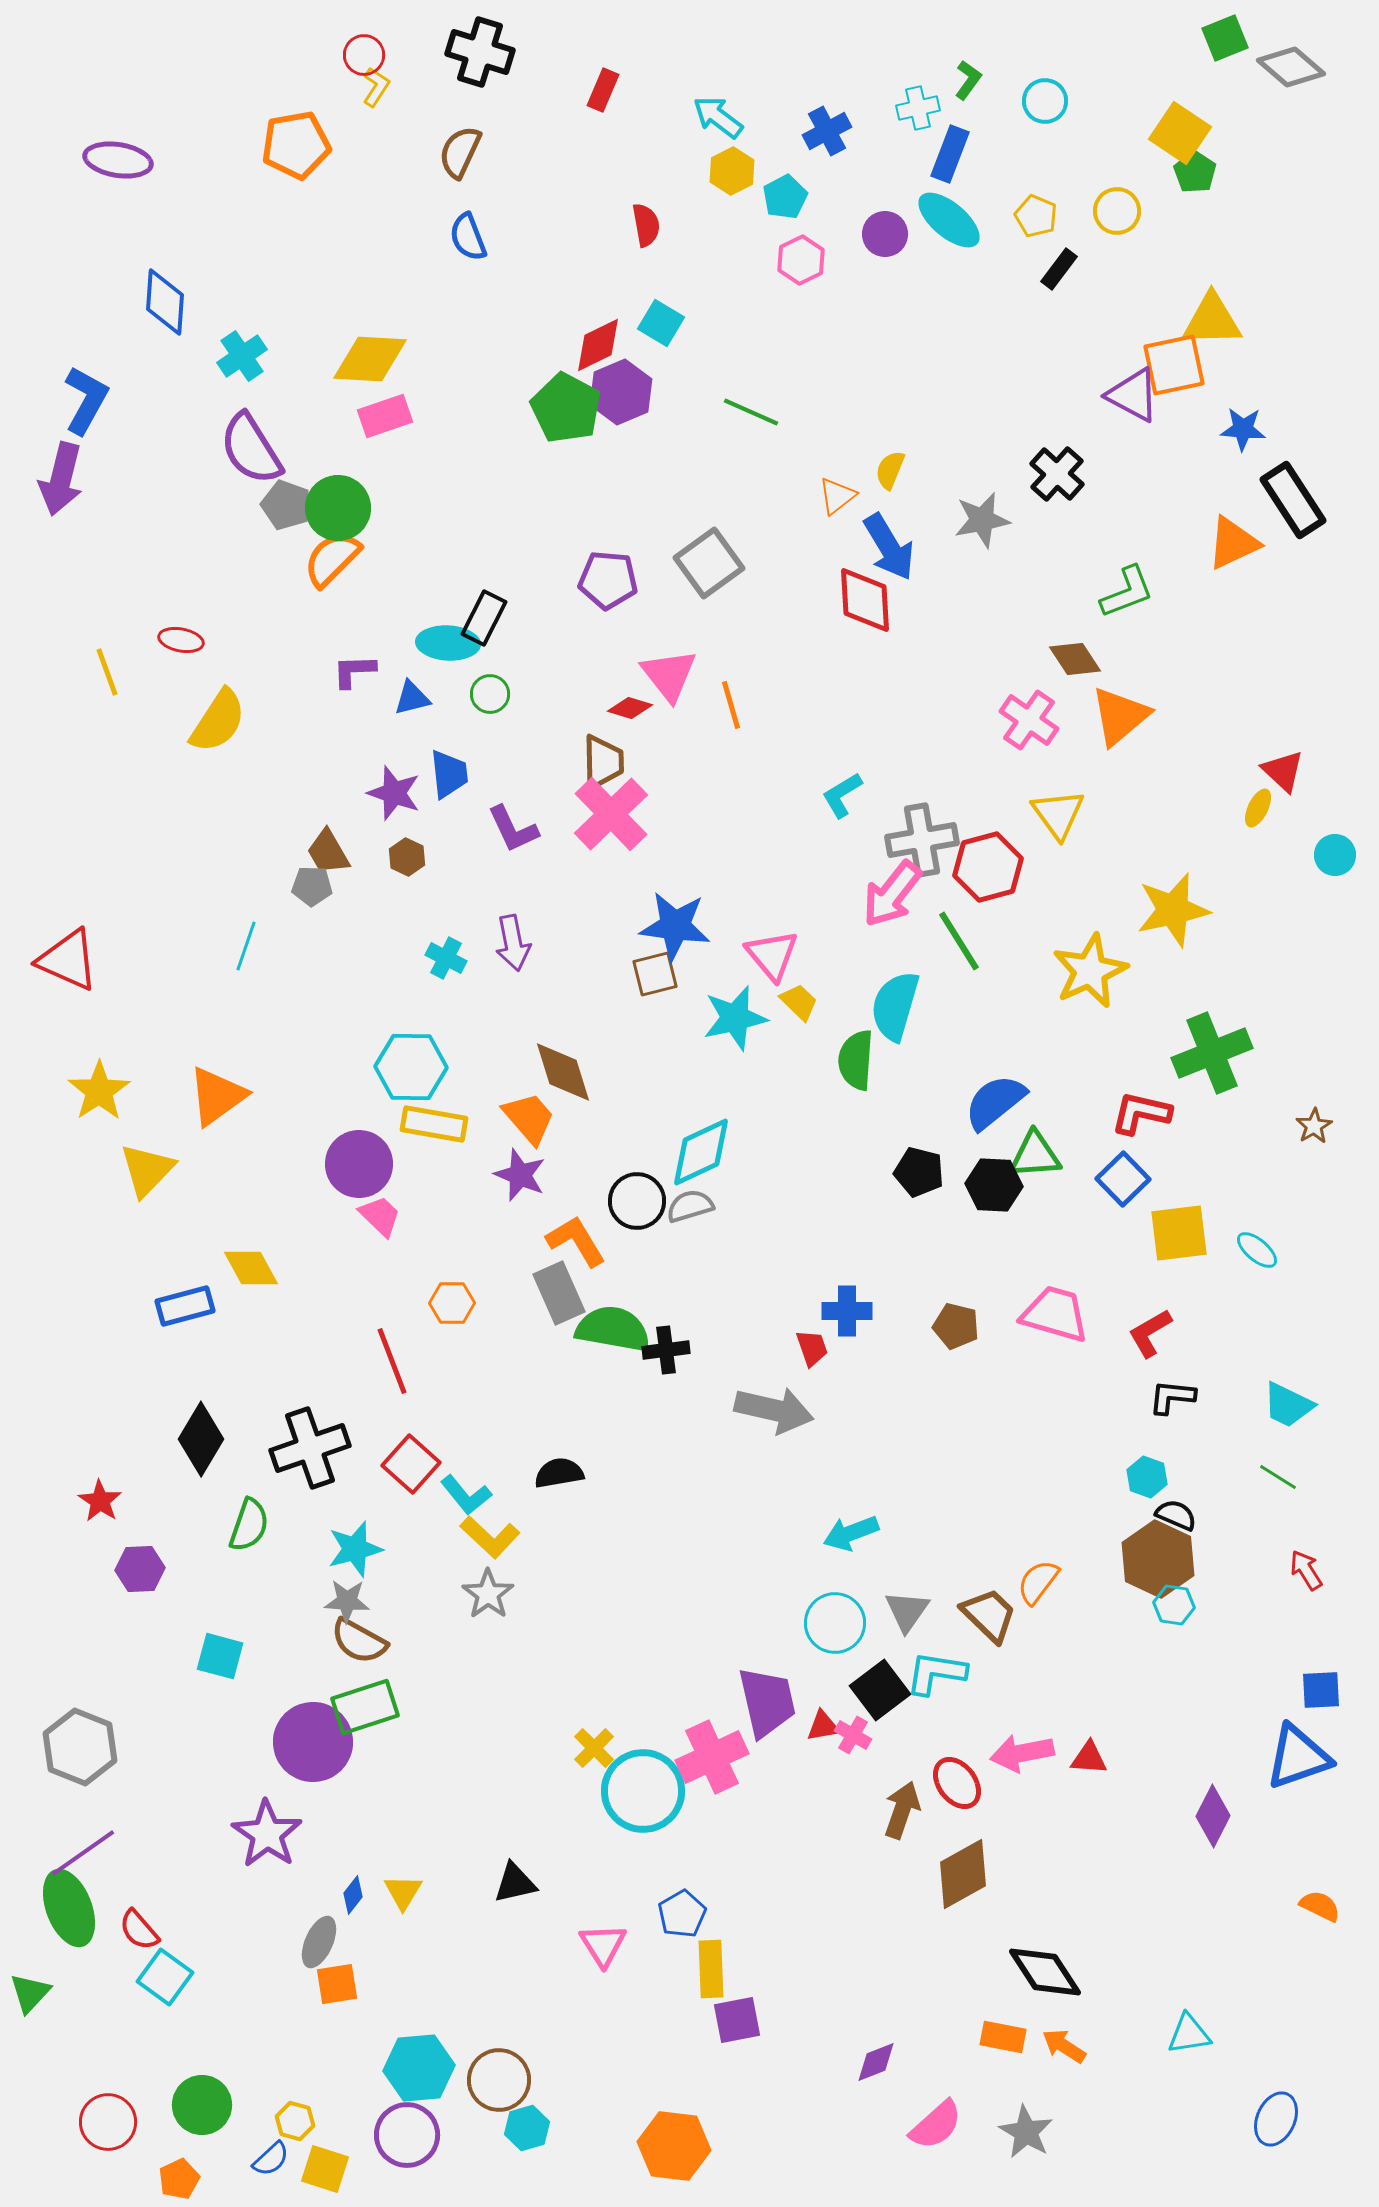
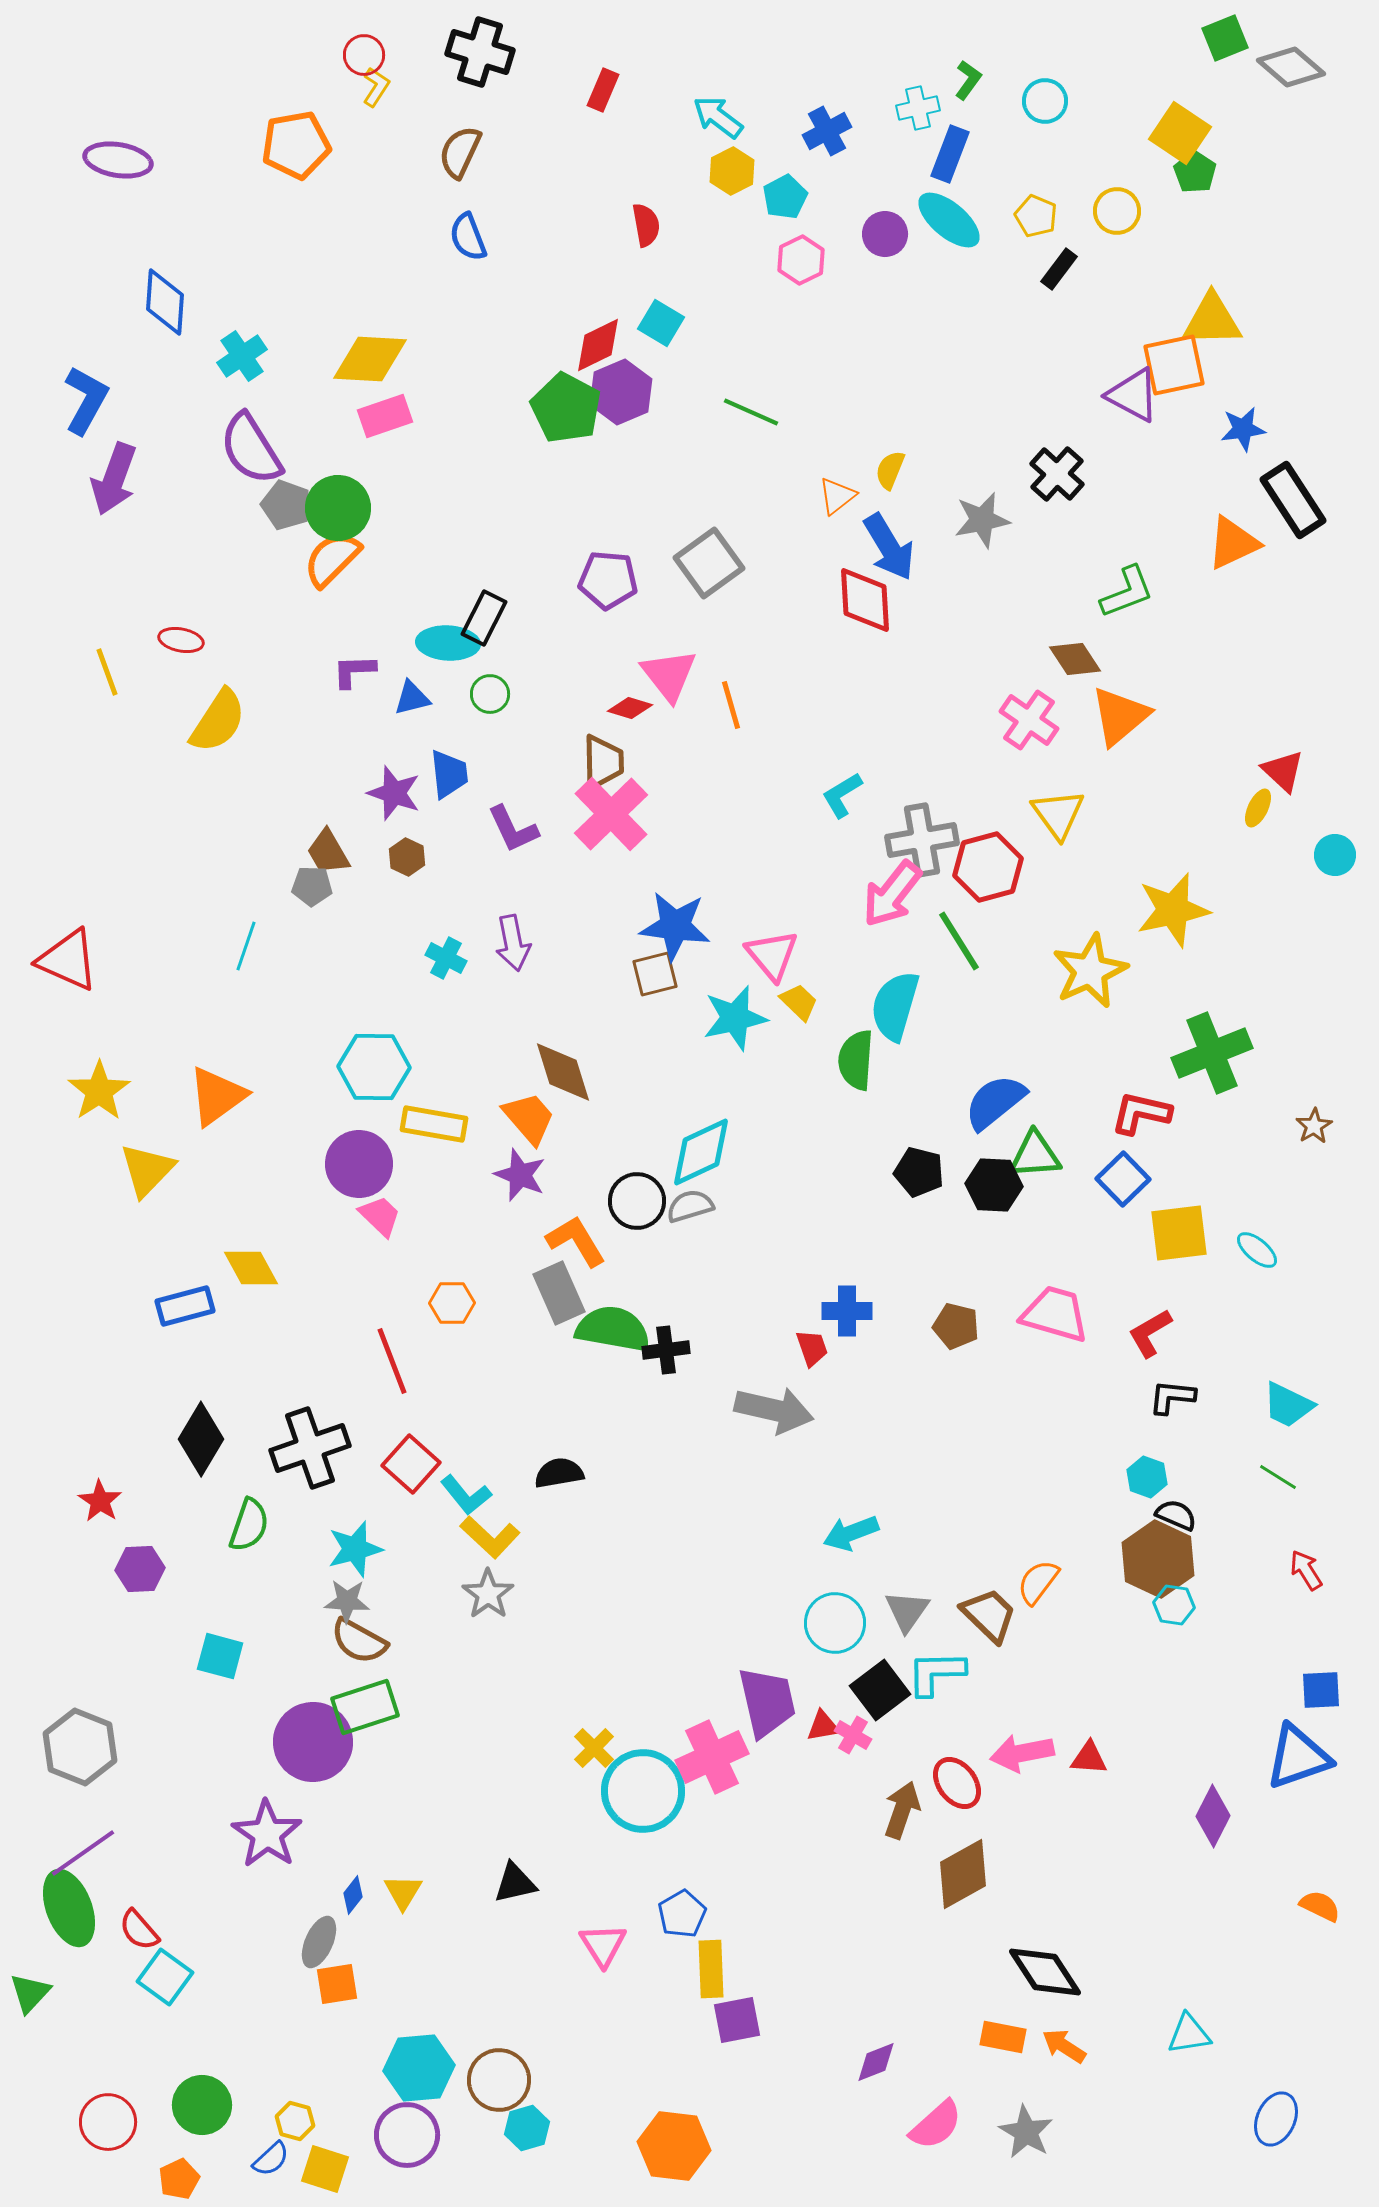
blue star at (1243, 429): rotated 12 degrees counterclockwise
purple arrow at (61, 479): moved 53 px right; rotated 6 degrees clockwise
cyan hexagon at (411, 1067): moved 37 px left
cyan L-shape at (936, 1673): rotated 10 degrees counterclockwise
